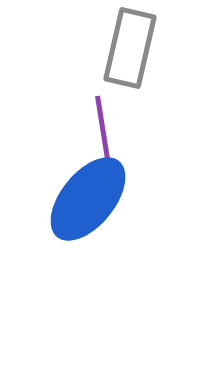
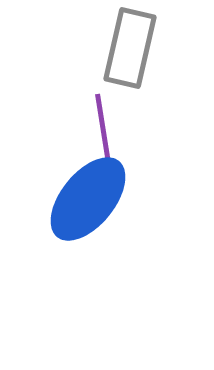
purple line: moved 2 px up
